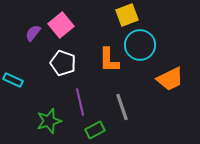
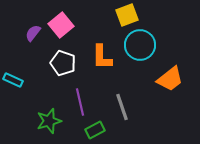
orange L-shape: moved 7 px left, 3 px up
orange trapezoid: rotated 12 degrees counterclockwise
